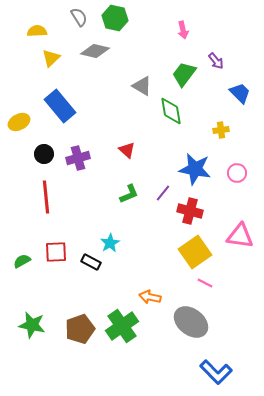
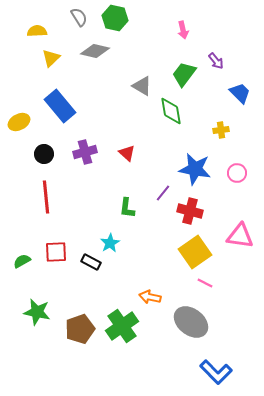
red triangle: moved 3 px down
purple cross: moved 7 px right, 6 px up
green L-shape: moved 2 px left, 14 px down; rotated 120 degrees clockwise
green star: moved 5 px right, 13 px up
